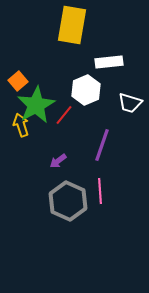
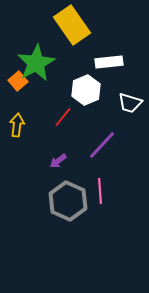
yellow rectangle: rotated 45 degrees counterclockwise
green star: moved 42 px up
red line: moved 1 px left, 2 px down
yellow arrow: moved 4 px left; rotated 25 degrees clockwise
purple line: rotated 24 degrees clockwise
